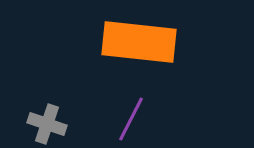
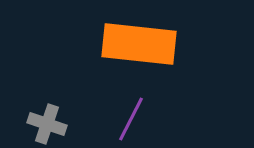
orange rectangle: moved 2 px down
